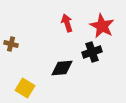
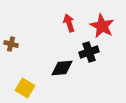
red arrow: moved 2 px right
black cross: moved 3 px left
